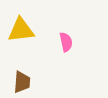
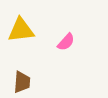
pink semicircle: rotated 54 degrees clockwise
